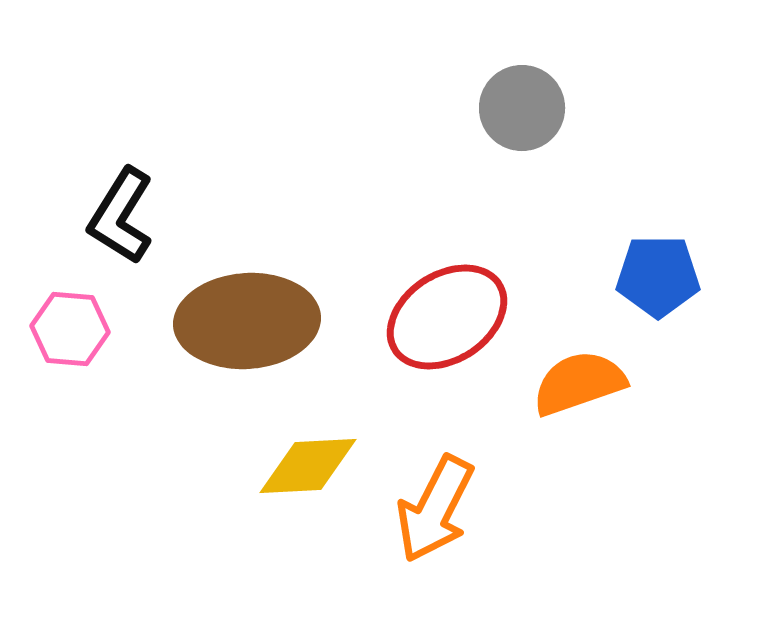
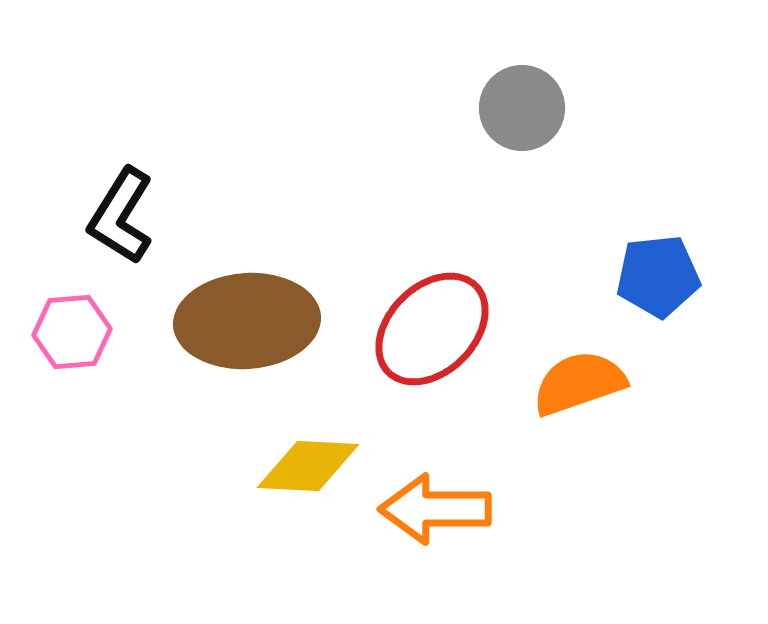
blue pentagon: rotated 6 degrees counterclockwise
red ellipse: moved 15 px left, 12 px down; rotated 12 degrees counterclockwise
pink hexagon: moved 2 px right, 3 px down; rotated 10 degrees counterclockwise
yellow diamond: rotated 6 degrees clockwise
orange arrow: rotated 63 degrees clockwise
